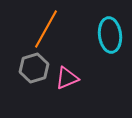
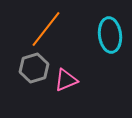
orange line: rotated 9 degrees clockwise
pink triangle: moved 1 px left, 2 px down
